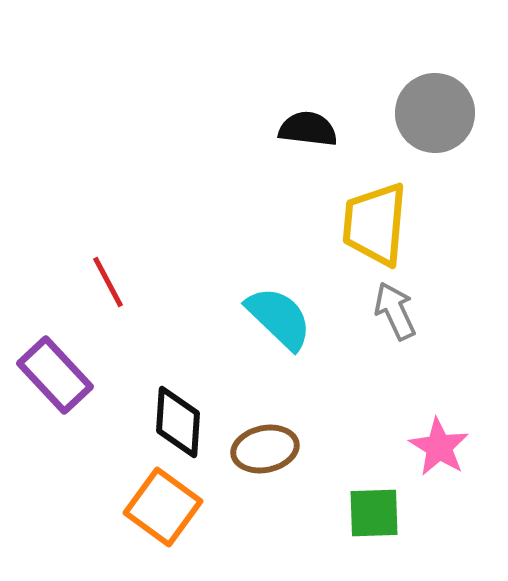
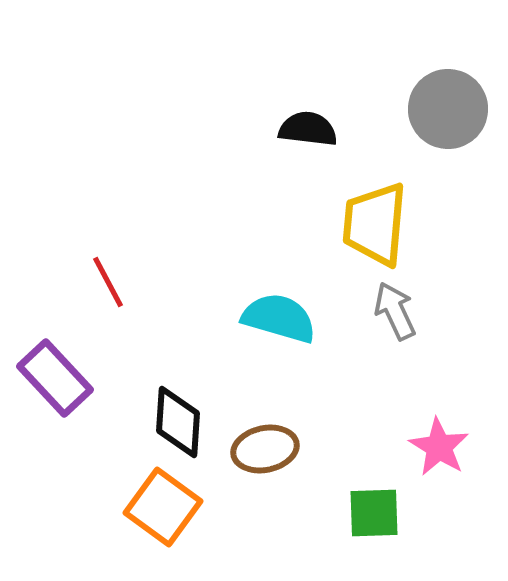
gray circle: moved 13 px right, 4 px up
cyan semicircle: rotated 28 degrees counterclockwise
purple rectangle: moved 3 px down
